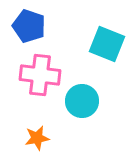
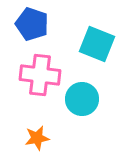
blue pentagon: moved 3 px right, 2 px up
cyan square: moved 10 px left
cyan circle: moved 2 px up
